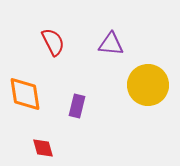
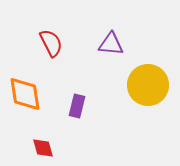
red semicircle: moved 2 px left, 1 px down
